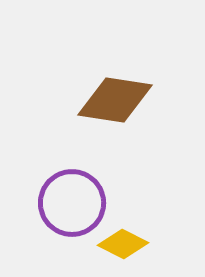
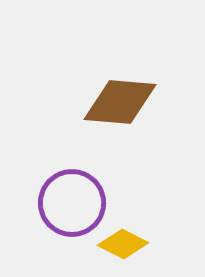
brown diamond: moved 5 px right, 2 px down; rotated 4 degrees counterclockwise
